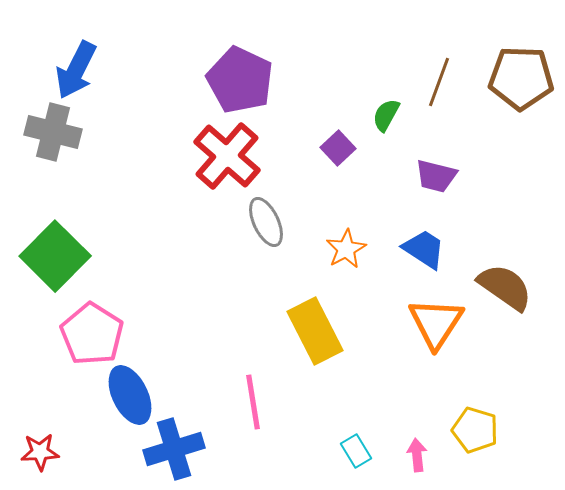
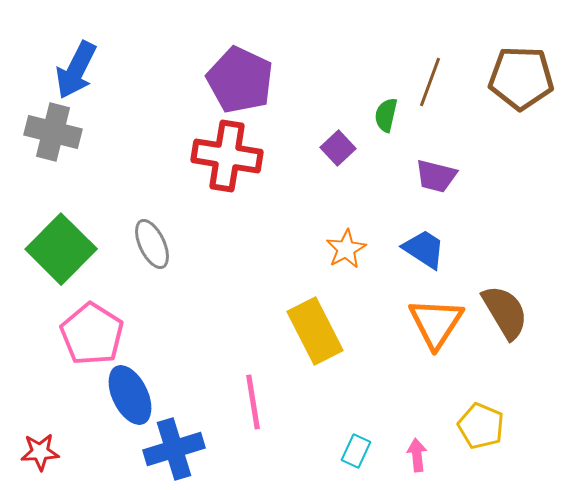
brown line: moved 9 px left
green semicircle: rotated 16 degrees counterclockwise
red cross: rotated 32 degrees counterclockwise
gray ellipse: moved 114 px left, 22 px down
green square: moved 6 px right, 7 px up
brown semicircle: moved 25 px down; rotated 24 degrees clockwise
yellow pentagon: moved 6 px right, 4 px up; rotated 6 degrees clockwise
cyan rectangle: rotated 56 degrees clockwise
